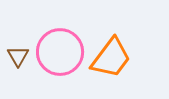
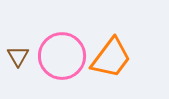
pink circle: moved 2 px right, 4 px down
